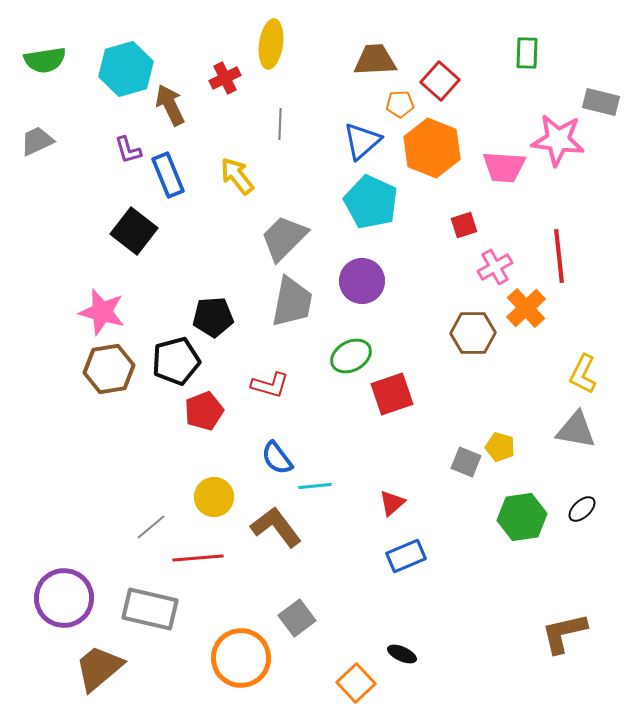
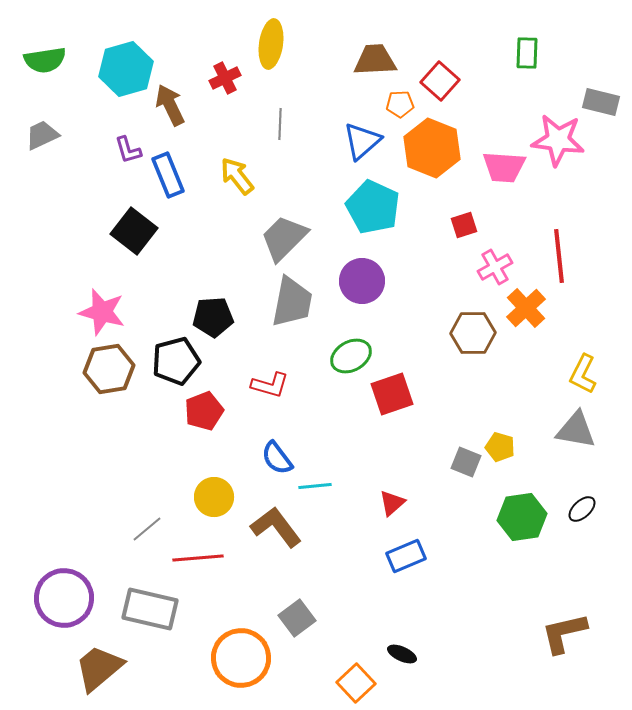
gray trapezoid at (37, 141): moved 5 px right, 6 px up
cyan pentagon at (371, 202): moved 2 px right, 5 px down
gray line at (151, 527): moved 4 px left, 2 px down
